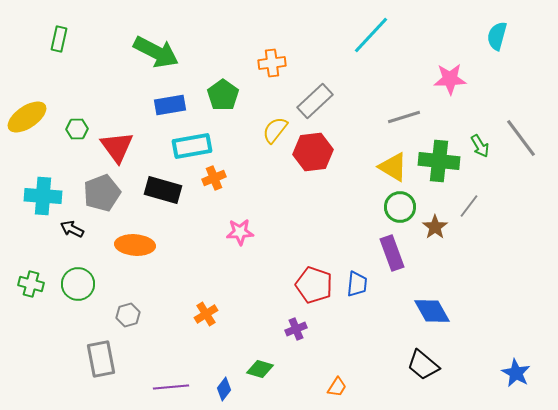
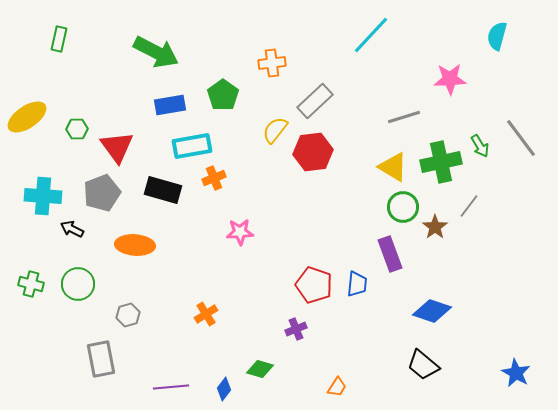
green cross at (439, 161): moved 2 px right, 1 px down; rotated 18 degrees counterclockwise
green circle at (400, 207): moved 3 px right
purple rectangle at (392, 253): moved 2 px left, 1 px down
blue diamond at (432, 311): rotated 42 degrees counterclockwise
